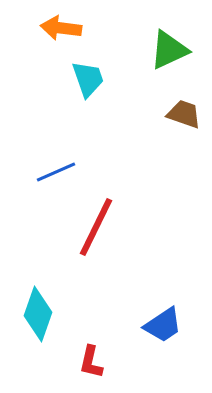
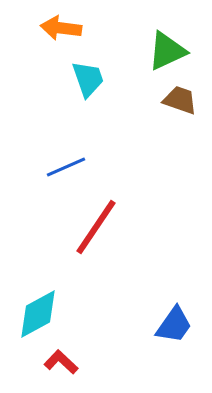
green triangle: moved 2 px left, 1 px down
brown trapezoid: moved 4 px left, 14 px up
blue line: moved 10 px right, 5 px up
red line: rotated 8 degrees clockwise
cyan diamond: rotated 42 degrees clockwise
blue trapezoid: moved 11 px right; rotated 21 degrees counterclockwise
red L-shape: moved 30 px left; rotated 120 degrees clockwise
